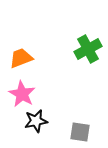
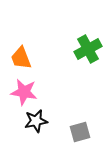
orange trapezoid: rotated 90 degrees counterclockwise
pink star: moved 2 px right, 2 px up; rotated 20 degrees counterclockwise
gray square: rotated 25 degrees counterclockwise
